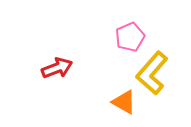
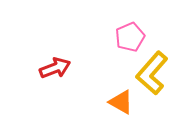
red arrow: moved 2 px left
orange triangle: moved 3 px left
